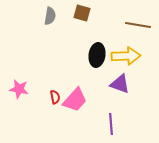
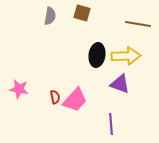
brown line: moved 1 px up
